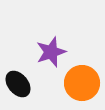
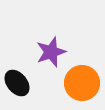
black ellipse: moved 1 px left, 1 px up
